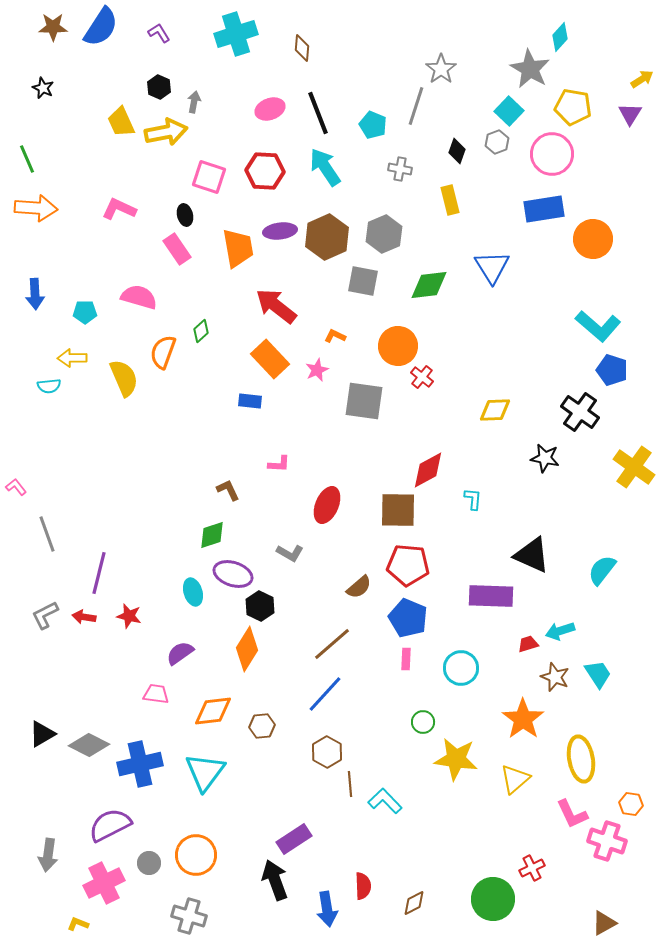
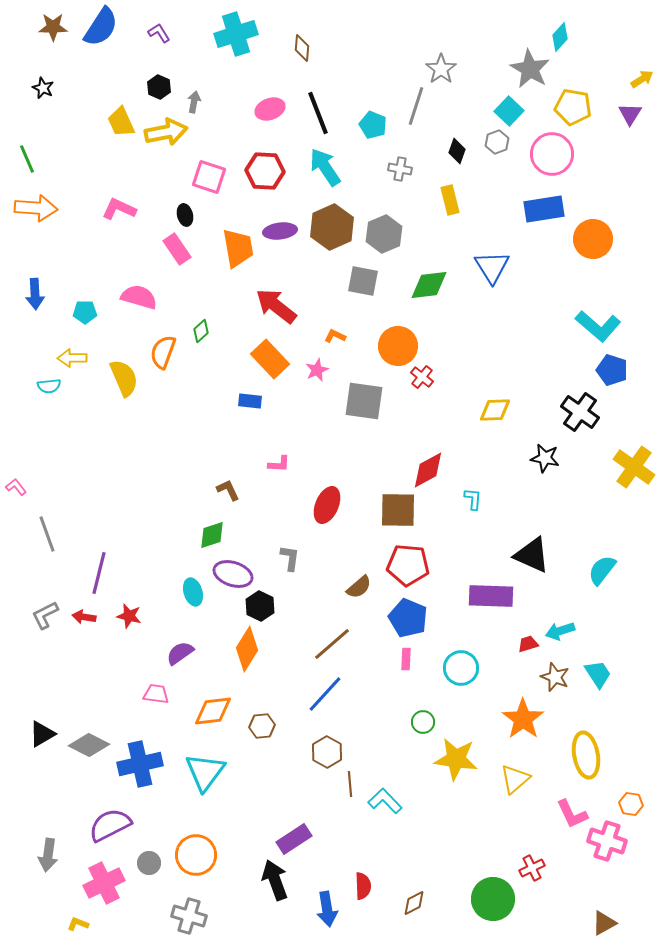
brown hexagon at (327, 237): moved 5 px right, 10 px up
gray L-shape at (290, 553): moved 5 px down; rotated 112 degrees counterclockwise
yellow ellipse at (581, 759): moved 5 px right, 4 px up
